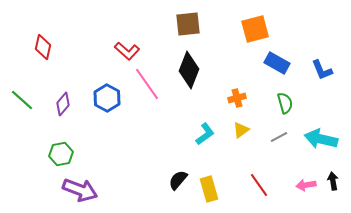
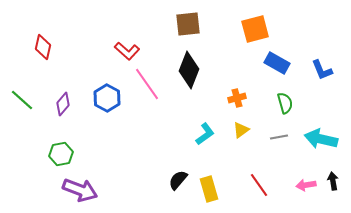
gray line: rotated 18 degrees clockwise
